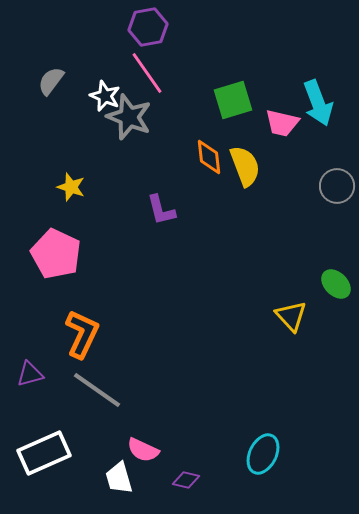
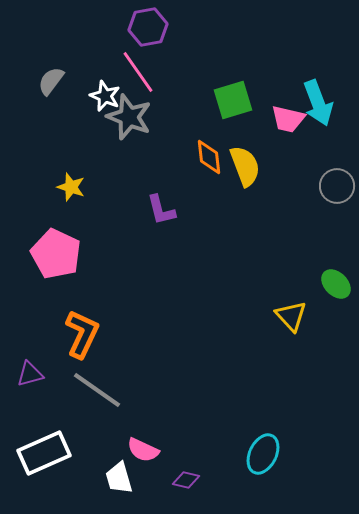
pink line: moved 9 px left, 1 px up
pink trapezoid: moved 6 px right, 4 px up
